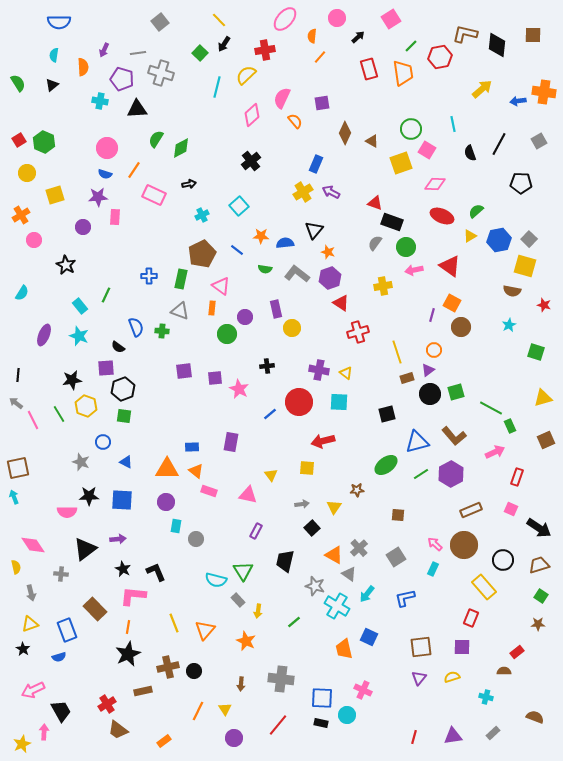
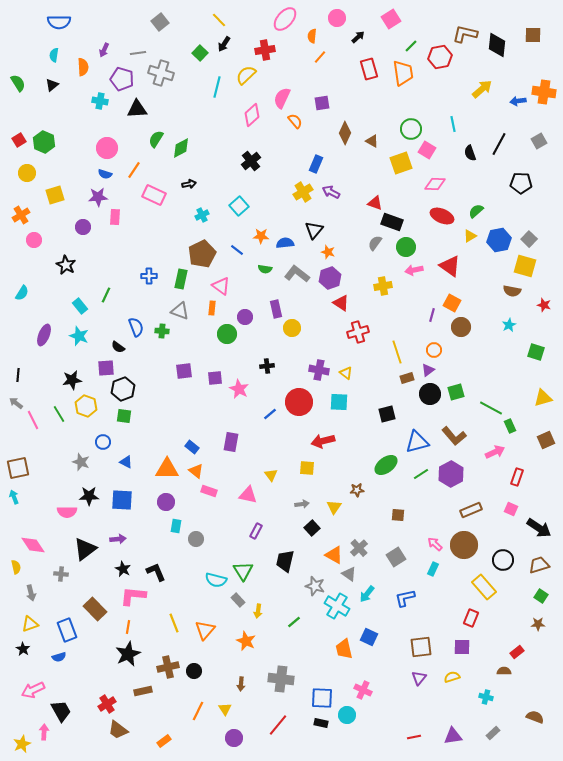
blue rectangle at (192, 447): rotated 40 degrees clockwise
red line at (414, 737): rotated 64 degrees clockwise
